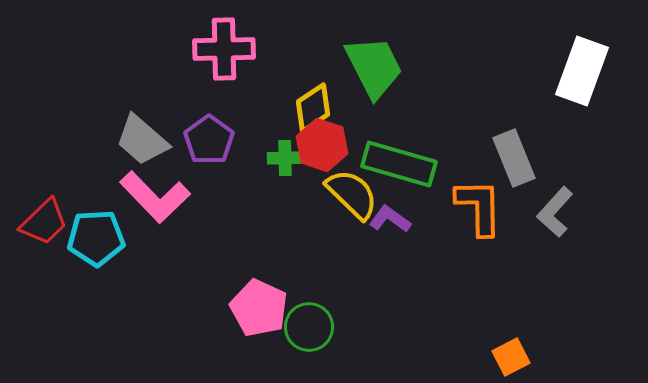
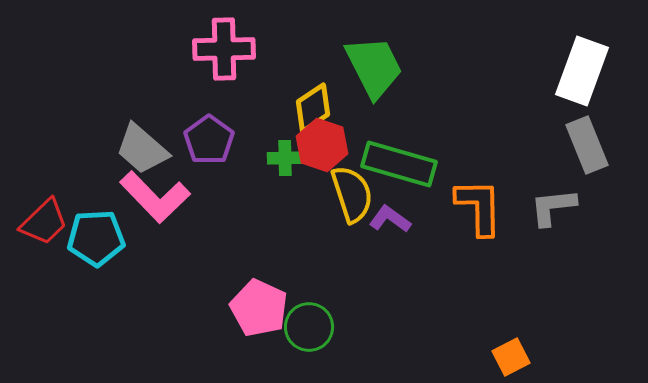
gray trapezoid: moved 9 px down
gray rectangle: moved 73 px right, 13 px up
yellow semicircle: rotated 28 degrees clockwise
gray L-shape: moved 2 px left, 5 px up; rotated 42 degrees clockwise
